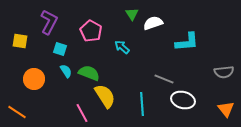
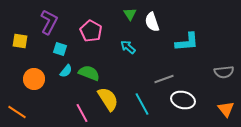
green triangle: moved 2 px left
white semicircle: moved 1 px left, 1 px up; rotated 90 degrees counterclockwise
cyan arrow: moved 6 px right
cyan semicircle: rotated 72 degrees clockwise
gray line: rotated 42 degrees counterclockwise
yellow semicircle: moved 3 px right, 3 px down
cyan line: rotated 25 degrees counterclockwise
